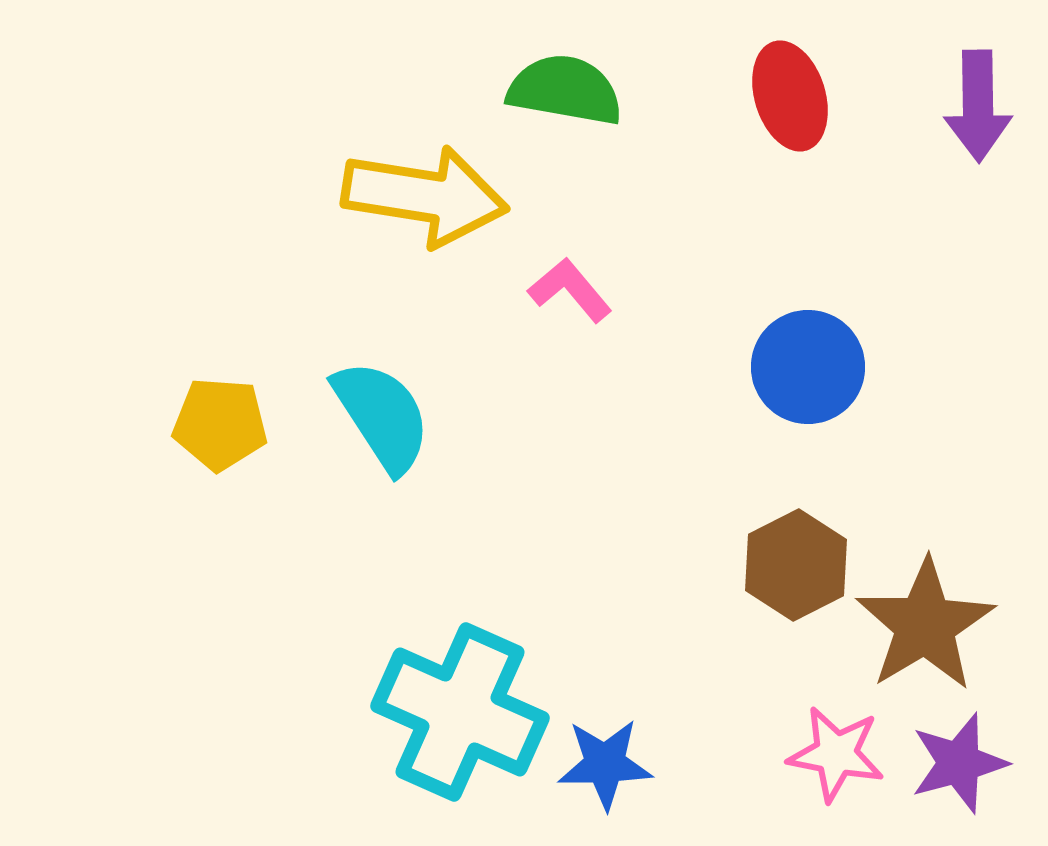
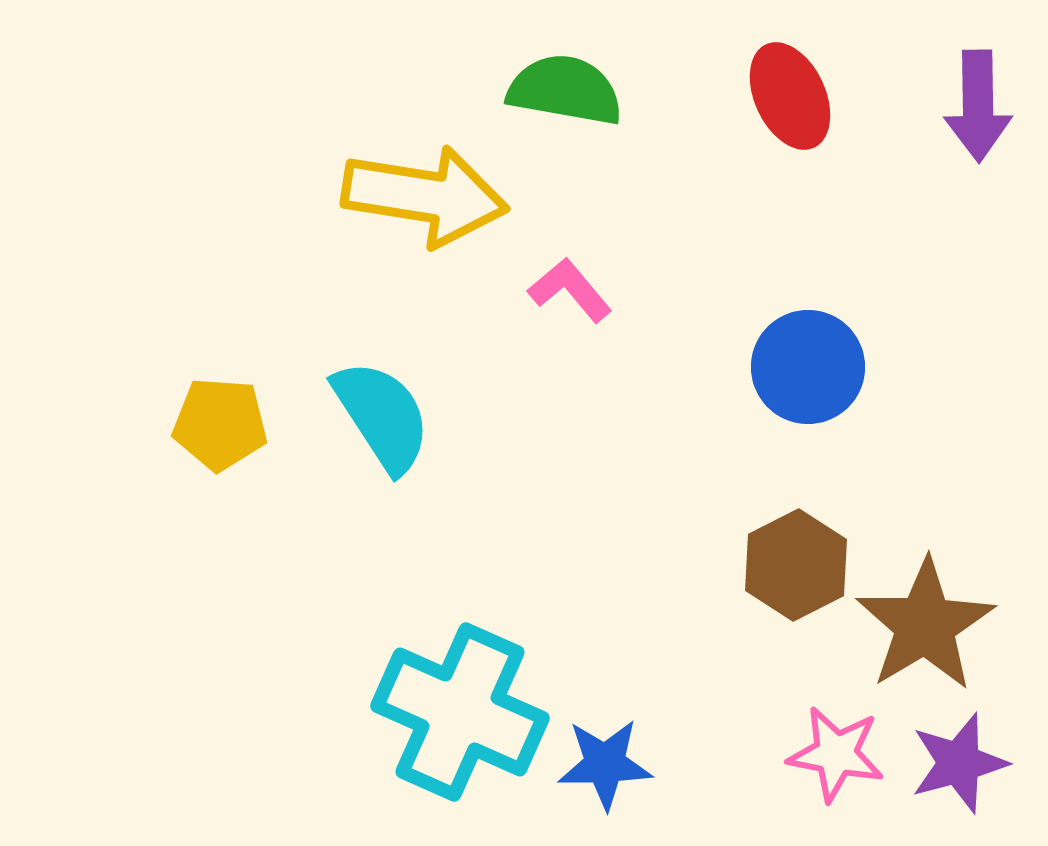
red ellipse: rotated 8 degrees counterclockwise
